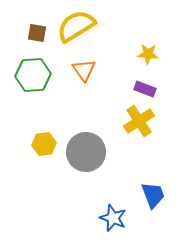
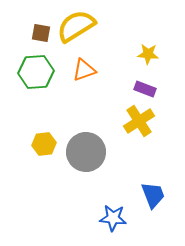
brown square: moved 4 px right
orange triangle: rotated 45 degrees clockwise
green hexagon: moved 3 px right, 3 px up
blue star: rotated 16 degrees counterclockwise
